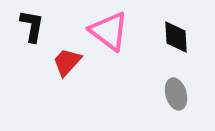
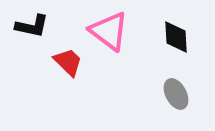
black L-shape: rotated 92 degrees clockwise
red trapezoid: moved 1 px right; rotated 92 degrees clockwise
gray ellipse: rotated 12 degrees counterclockwise
